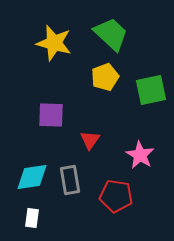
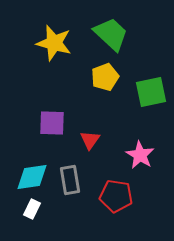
green square: moved 2 px down
purple square: moved 1 px right, 8 px down
white rectangle: moved 9 px up; rotated 18 degrees clockwise
